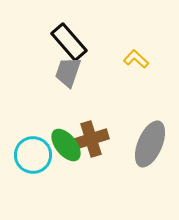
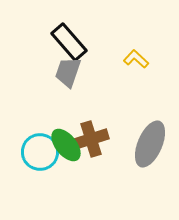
cyan circle: moved 7 px right, 3 px up
